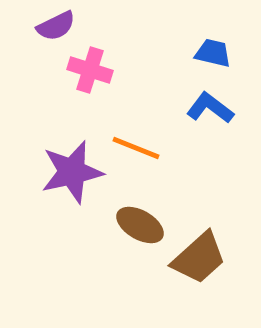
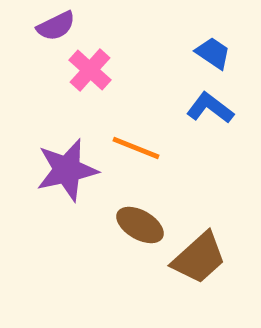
blue trapezoid: rotated 21 degrees clockwise
pink cross: rotated 24 degrees clockwise
purple star: moved 5 px left, 2 px up
